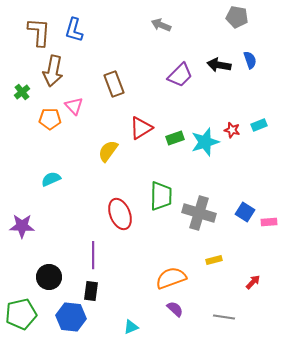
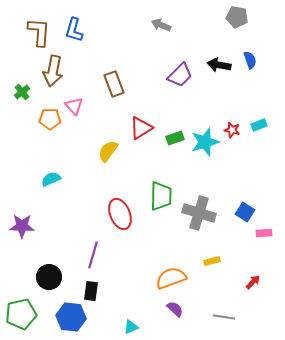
pink rectangle: moved 5 px left, 11 px down
purple line: rotated 16 degrees clockwise
yellow rectangle: moved 2 px left, 1 px down
